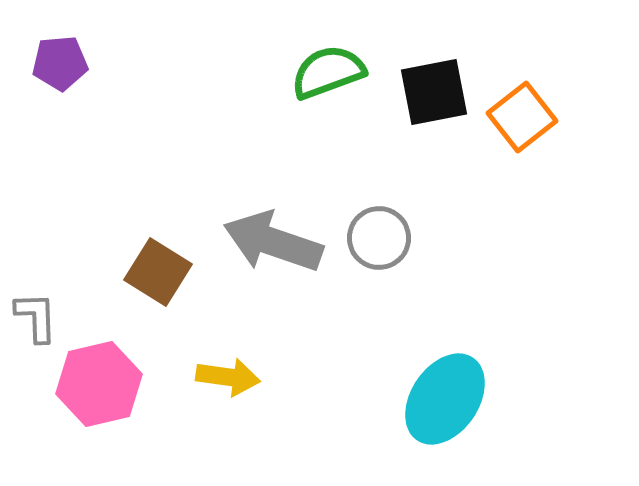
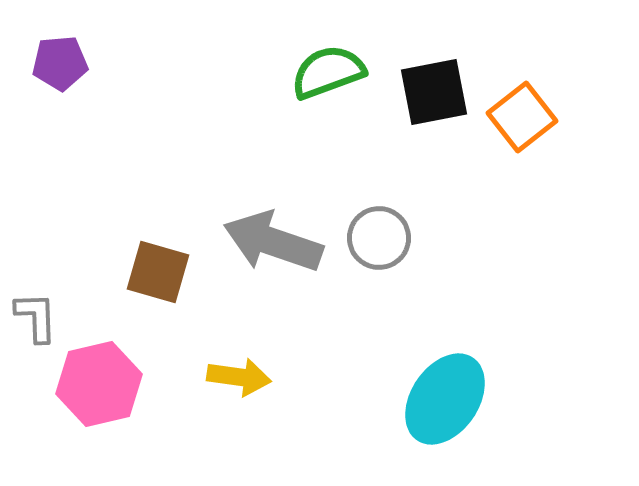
brown square: rotated 16 degrees counterclockwise
yellow arrow: moved 11 px right
